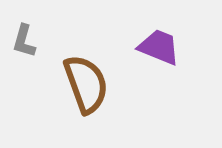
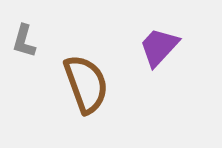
purple trapezoid: rotated 69 degrees counterclockwise
